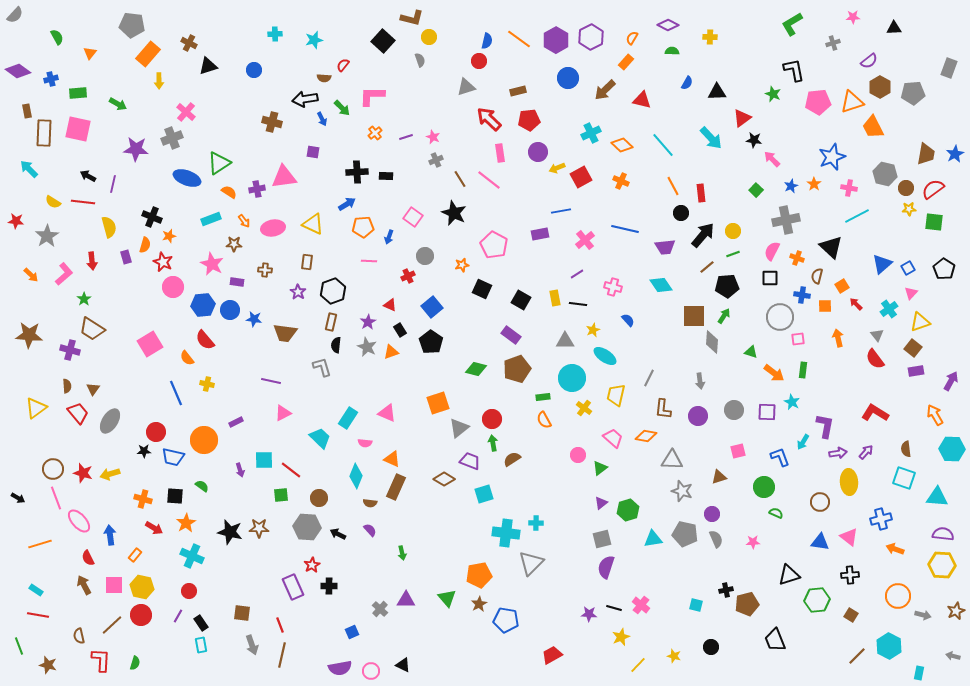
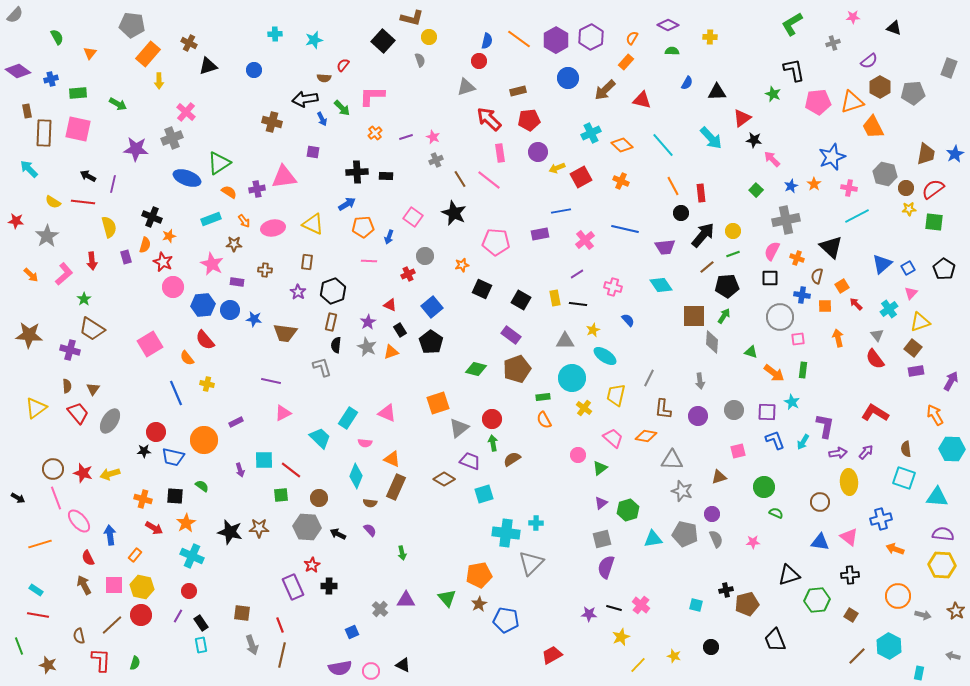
black triangle at (894, 28): rotated 21 degrees clockwise
pink pentagon at (494, 245): moved 2 px right, 3 px up; rotated 24 degrees counterclockwise
red cross at (408, 276): moved 2 px up
blue L-shape at (780, 457): moved 5 px left, 17 px up
brown star at (956, 611): rotated 18 degrees counterclockwise
